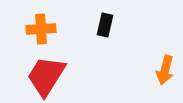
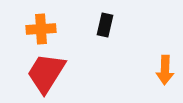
orange arrow: rotated 12 degrees counterclockwise
red trapezoid: moved 3 px up
